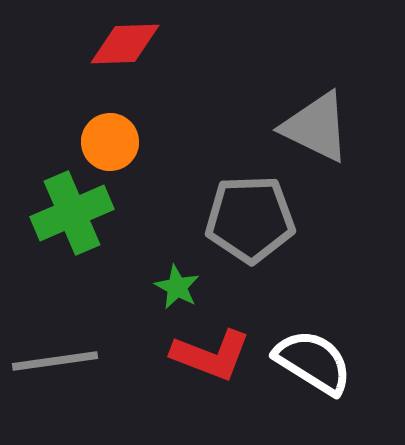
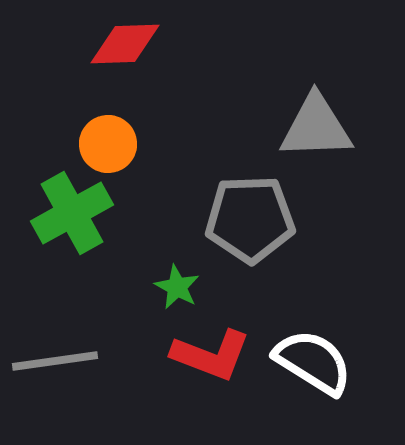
gray triangle: rotated 28 degrees counterclockwise
orange circle: moved 2 px left, 2 px down
green cross: rotated 6 degrees counterclockwise
